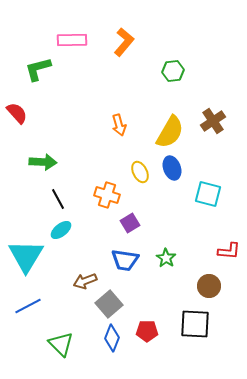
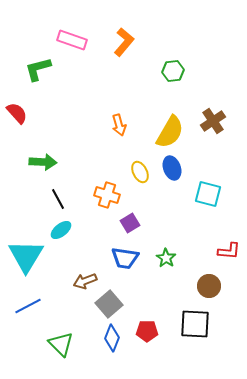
pink rectangle: rotated 20 degrees clockwise
blue trapezoid: moved 2 px up
